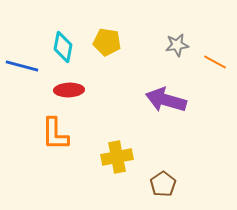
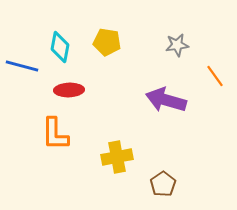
cyan diamond: moved 3 px left
orange line: moved 14 px down; rotated 25 degrees clockwise
